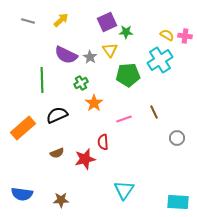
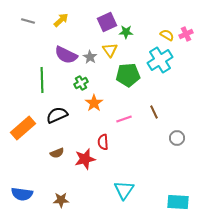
pink cross: moved 1 px right, 2 px up; rotated 32 degrees counterclockwise
